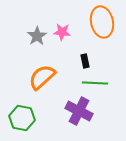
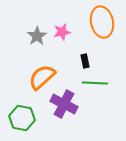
pink star: rotated 18 degrees counterclockwise
purple cross: moved 15 px left, 7 px up
